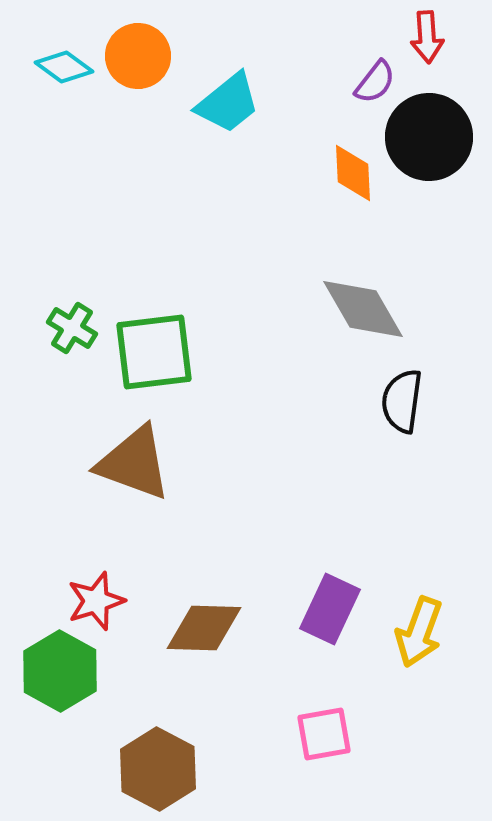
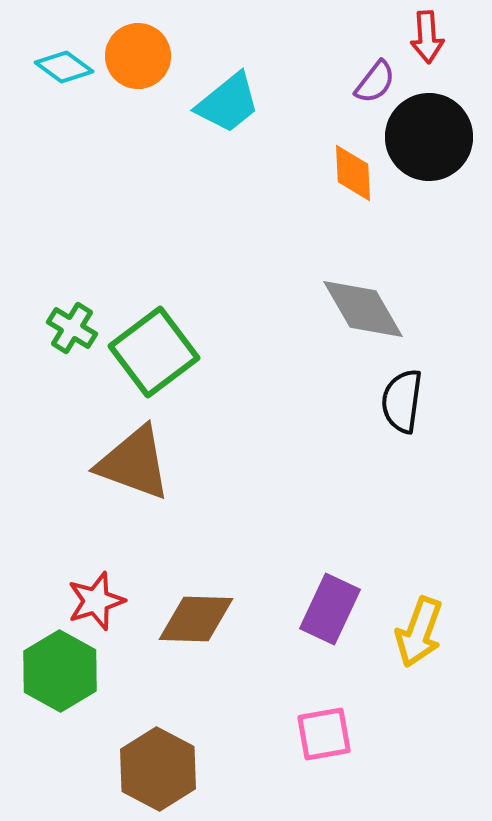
green square: rotated 30 degrees counterclockwise
brown diamond: moved 8 px left, 9 px up
